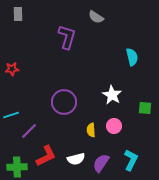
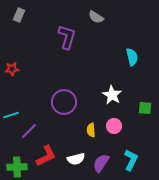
gray rectangle: moved 1 px right, 1 px down; rotated 24 degrees clockwise
